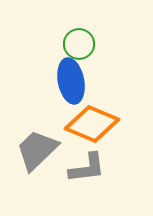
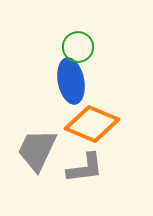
green circle: moved 1 px left, 3 px down
gray trapezoid: rotated 21 degrees counterclockwise
gray L-shape: moved 2 px left
